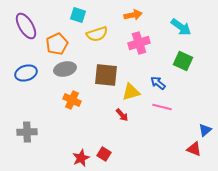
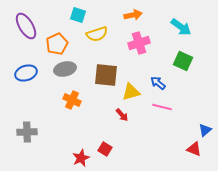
red square: moved 1 px right, 5 px up
